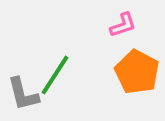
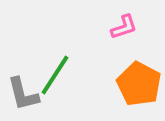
pink L-shape: moved 1 px right, 2 px down
orange pentagon: moved 2 px right, 12 px down
